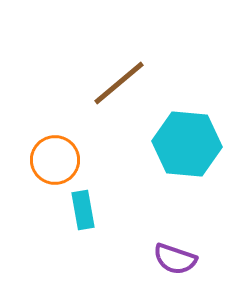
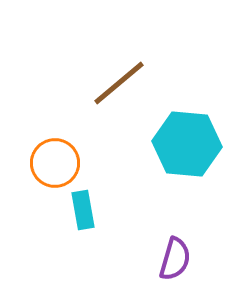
orange circle: moved 3 px down
purple semicircle: rotated 93 degrees counterclockwise
